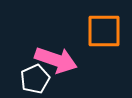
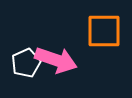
white pentagon: moved 9 px left, 16 px up
